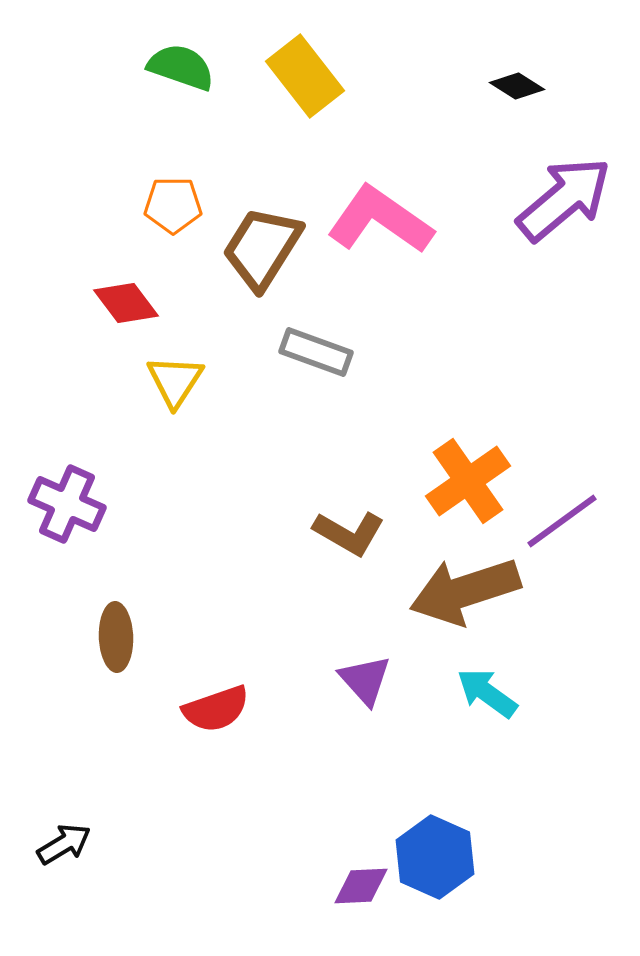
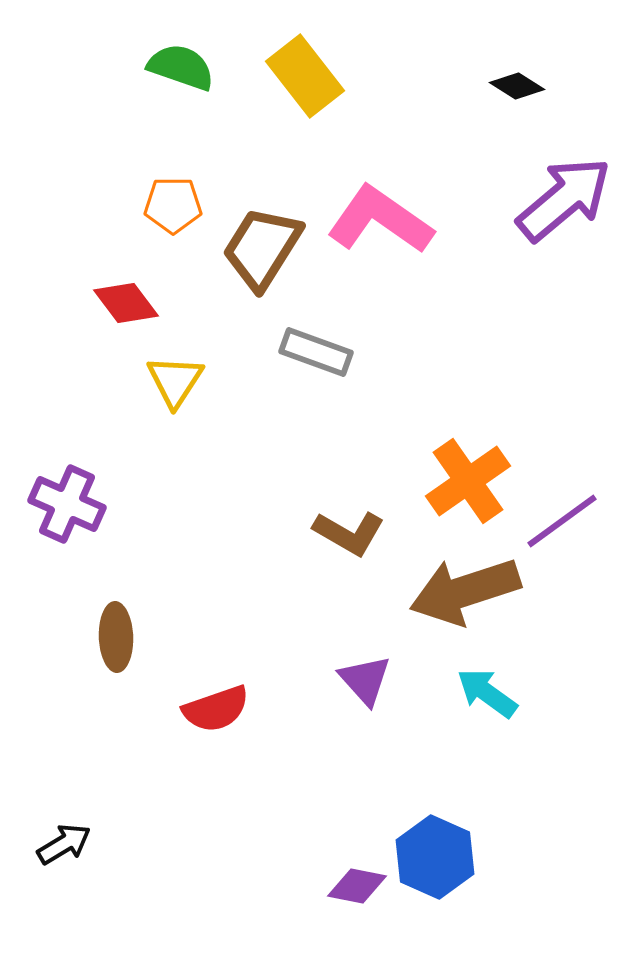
purple diamond: moved 4 px left; rotated 14 degrees clockwise
